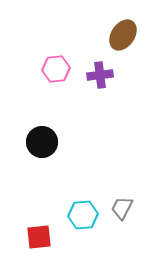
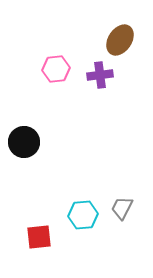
brown ellipse: moved 3 px left, 5 px down
black circle: moved 18 px left
